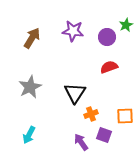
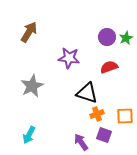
green star: moved 13 px down
purple star: moved 4 px left, 27 px down
brown arrow: moved 3 px left, 6 px up
gray star: moved 2 px right, 1 px up
black triangle: moved 12 px right; rotated 45 degrees counterclockwise
orange cross: moved 6 px right
